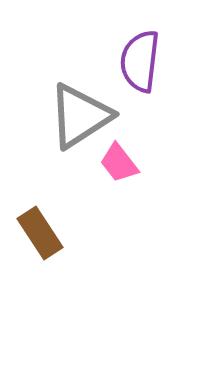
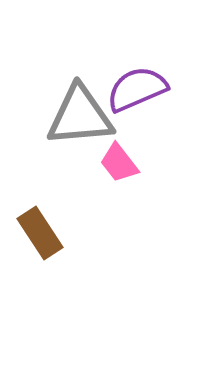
purple semicircle: moved 3 px left, 28 px down; rotated 60 degrees clockwise
gray triangle: rotated 28 degrees clockwise
